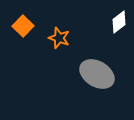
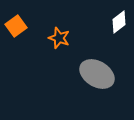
orange square: moved 7 px left; rotated 10 degrees clockwise
